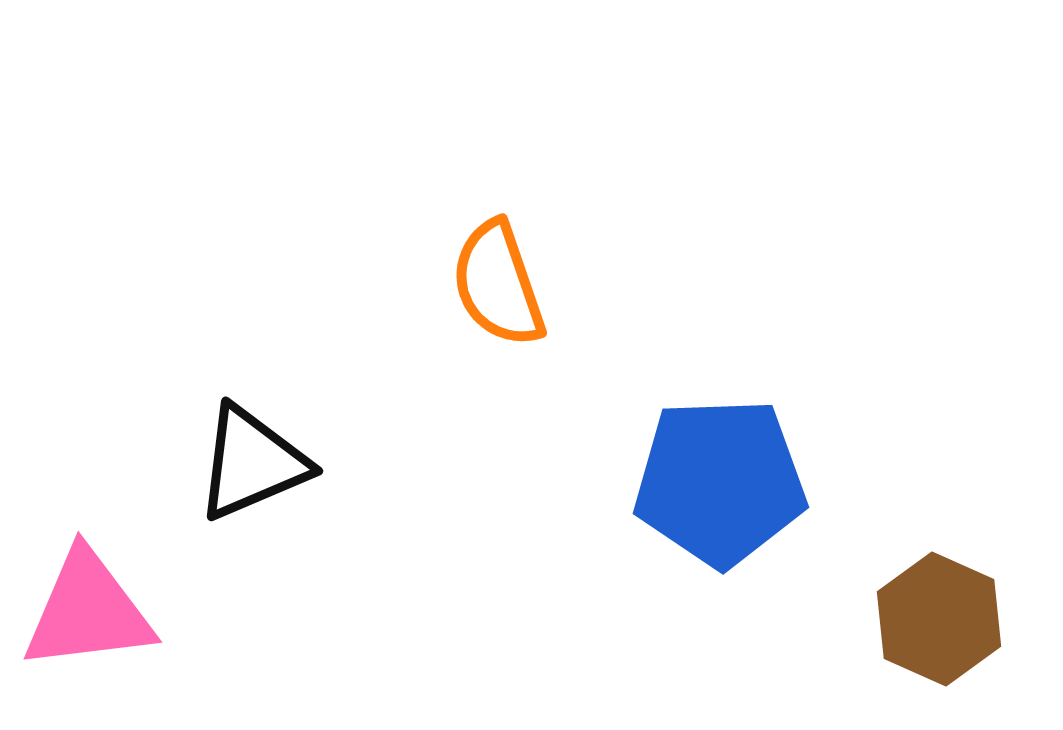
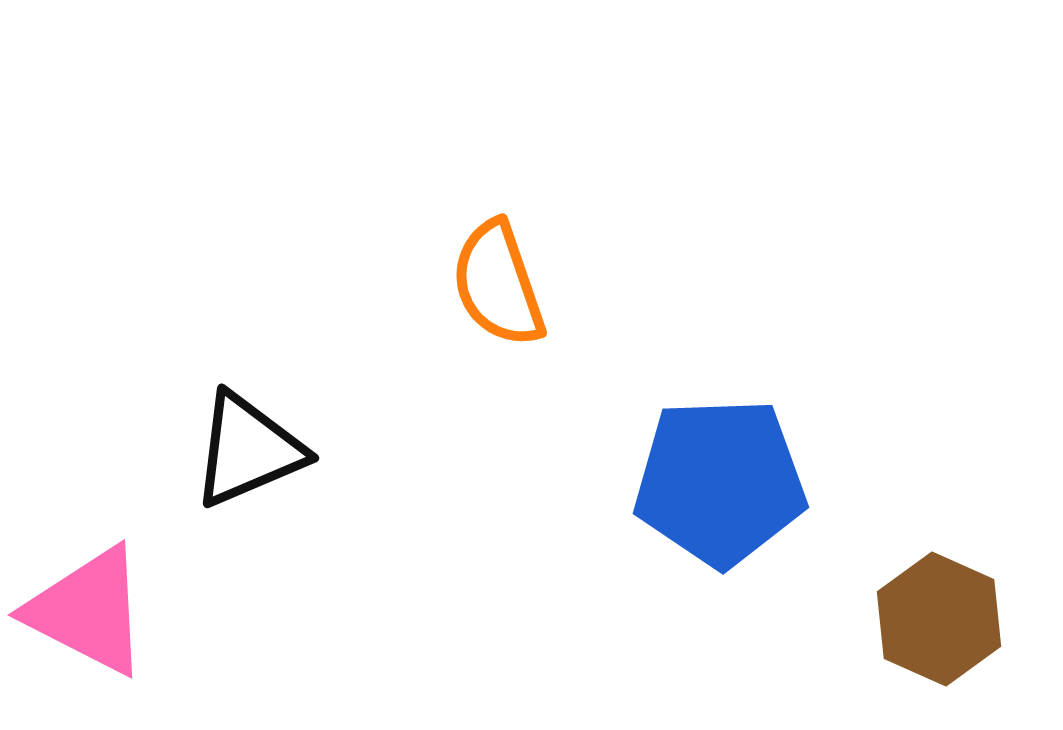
black triangle: moved 4 px left, 13 px up
pink triangle: rotated 34 degrees clockwise
